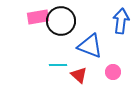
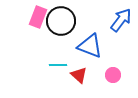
pink rectangle: rotated 60 degrees counterclockwise
blue arrow: moved 1 px up; rotated 30 degrees clockwise
pink circle: moved 3 px down
